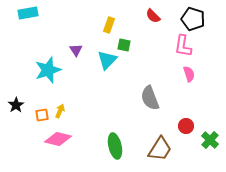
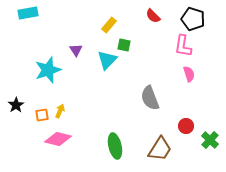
yellow rectangle: rotated 21 degrees clockwise
